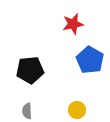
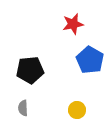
gray semicircle: moved 4 px left, 3 px up
